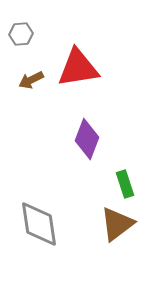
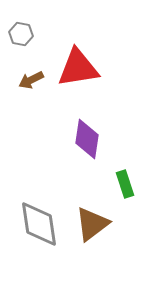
gray hexagon: rotated 15 degrees clockwise
purple diamond: rotated 12 degrees counterclockwise
brown triangle: moved 25 px left
